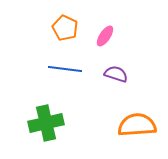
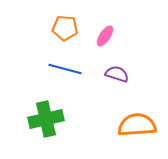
orange pentagon: rotated 20 degrees counterclockwise
blue line: rotated 8 degrees clockwise
purple semicircle: moved 1 px right
green cross: moved 4 px up
